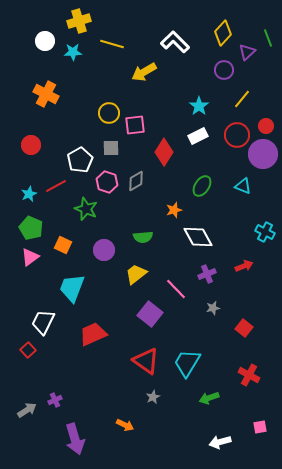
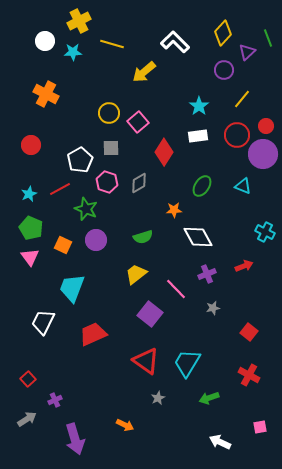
yellow cross at (79, 21): rotated 10 degrees counterclockwise
yellow arrow at (144, 72): rotated 10 degrees counterclockwise
pink square at (135, 125): moved 3 px right, 3 px up; rotated 35 degrees counterclockwise
white rectangle at (198, 136): rotated 18 degrees clockwise
gray diamond at (136, 181): moved 3 px right, 2 px down
red line at (56, 186): moved 4 px right, 3 px down
orange star at (174, 210): rotated 14 degrees clockwise
green semicircle at (143, 237): rotated 12 degrees counterclockwise
purple circle at (104, 250): moved 8 px left, 10 px up
pink triangle at (30, 257): rotated 30 degrees counterclockwise
red square at (244, 328): moved 5 px right, 4 px down
red square at (28, 350): moved 29 px down
gray star at (153, 397): moved 5 px right, 1 px down
gray arrow at (27, 410): moved 9 px down
white arrow at (220, 442): rotated 40 degrees clockwise
